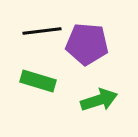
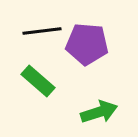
green rectangle: rotated 24 degrees clockwise
green arrow: moved 12 px down
